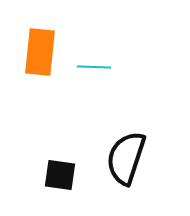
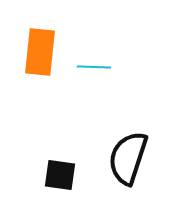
black semicircle: moved 2 px right
